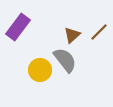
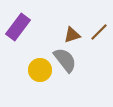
brown triangle: rotated 24 degrees clockwise
